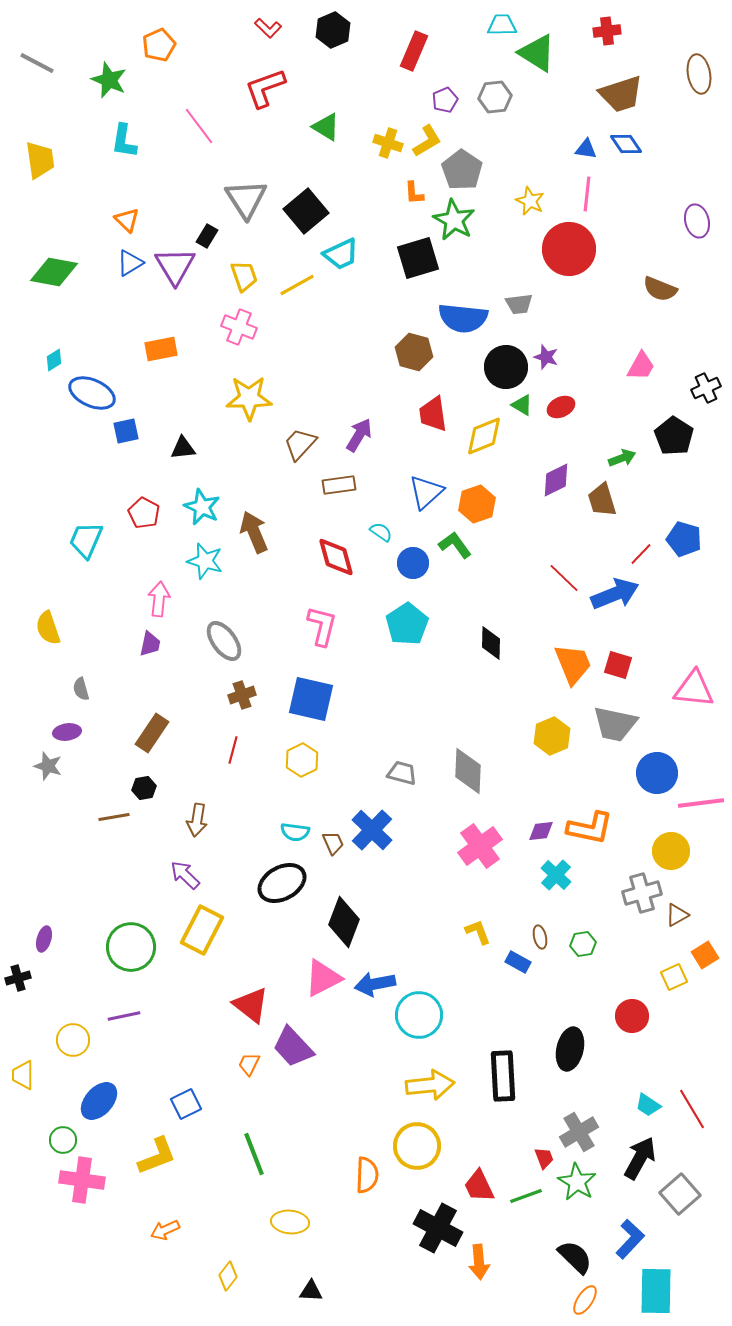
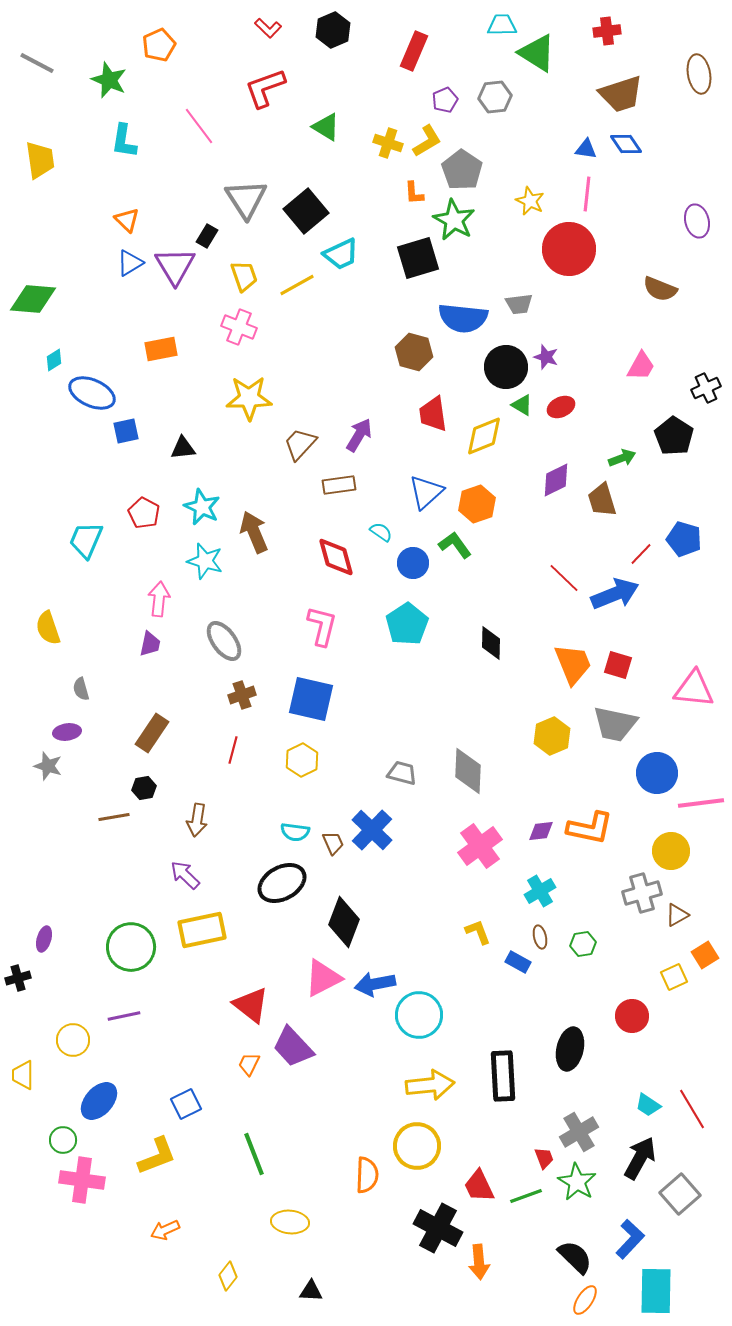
green diamond at (54, 272): moved 21 px left, 27 px down; rotated 6 degrees counterclockwise
cyan cross at (556, 875): moved 16 px left, 16 px down; rotated 16 degrees clockwise
yellow rectangle at (202, 930): rotated 51 degrees clockwise
